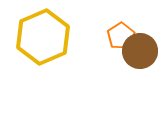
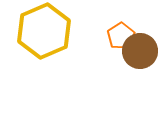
yellow hexagon: moved 1 px right, 6 px up
